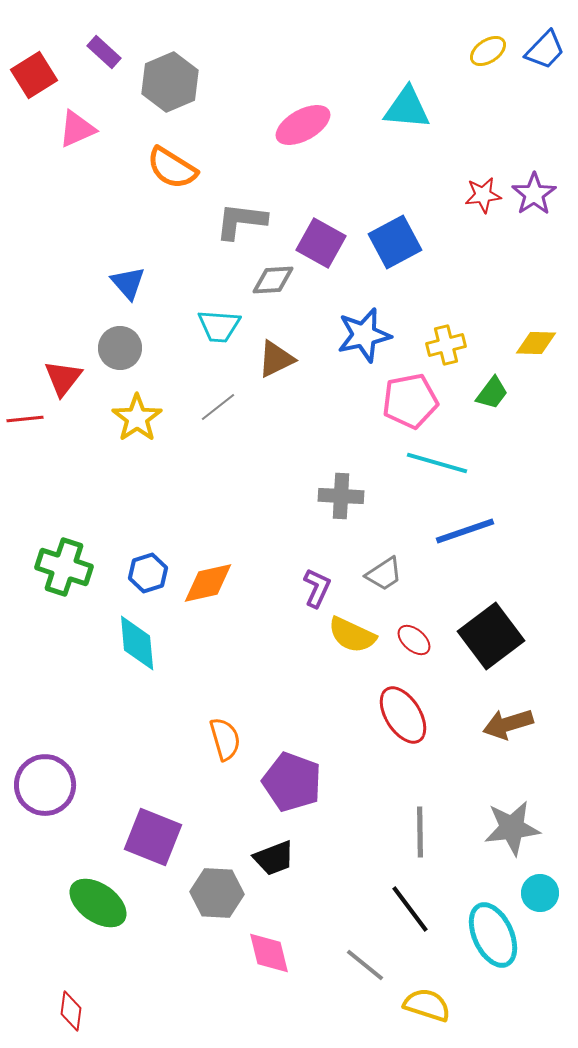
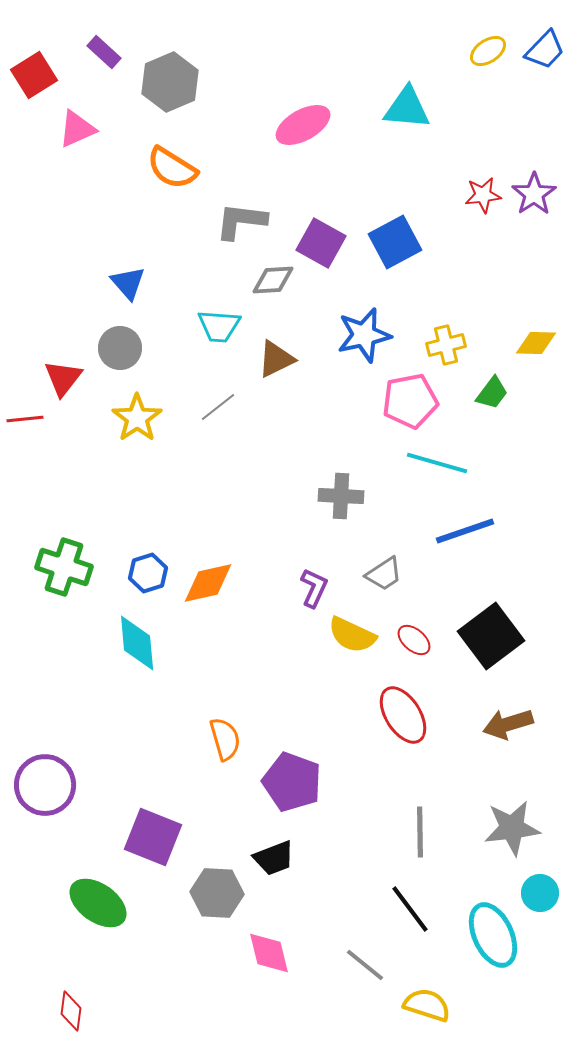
purple L-shape at (317, 588): moved 3 px left
